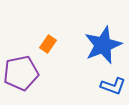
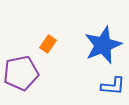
blue L-shape: rotated 15 degrees counterclockwise
